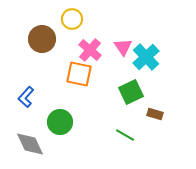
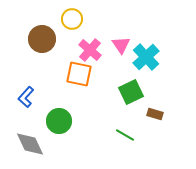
pink triangle: moved 2 px left, 2 px up
green circle: moved 1 px left, 1 px up
